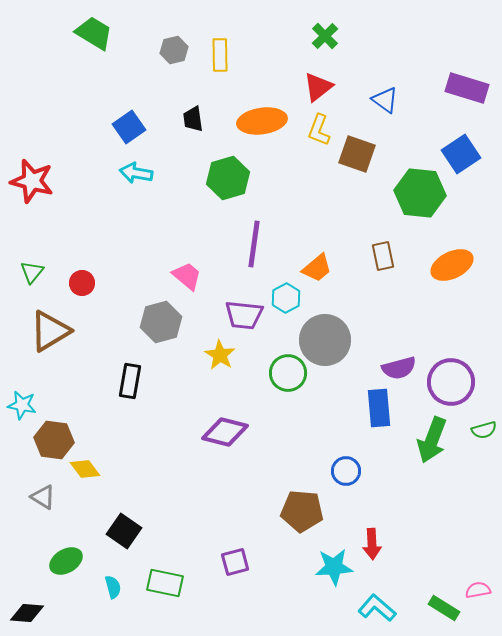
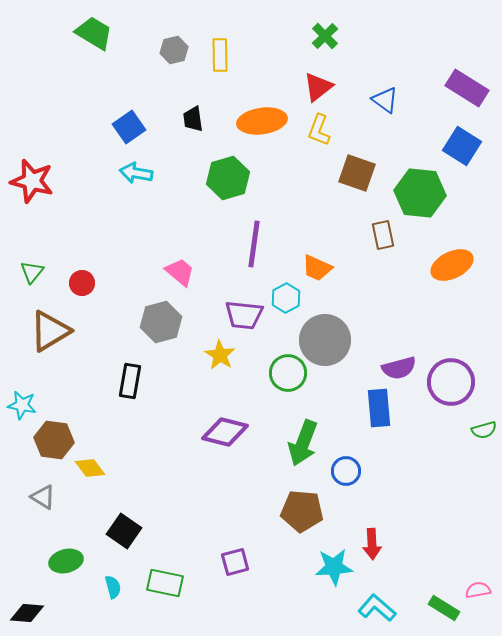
purple rectangle at (467, 88): rotated 15 degrees clockwise
brown square at (357, 154): moved 19 px down
blue square at (461, 154): moved 1 px right, 8 px up; rotated 24 degrees counterclockwise
brown rectangle at (383, 256): moved 21 px up
orange trapezoid at (317, 268): rotated 64 degrees clockwise
pink trapezoid at (187, 276): moved 7 px left, 4 px up
green arrow at (432, 440): moved 129 px left, 3 px down
yellow diamond at (85, 469): moved 5 px right, 1 px up
green ellipse at (66, 561): rotated 16 degrees clockwise
